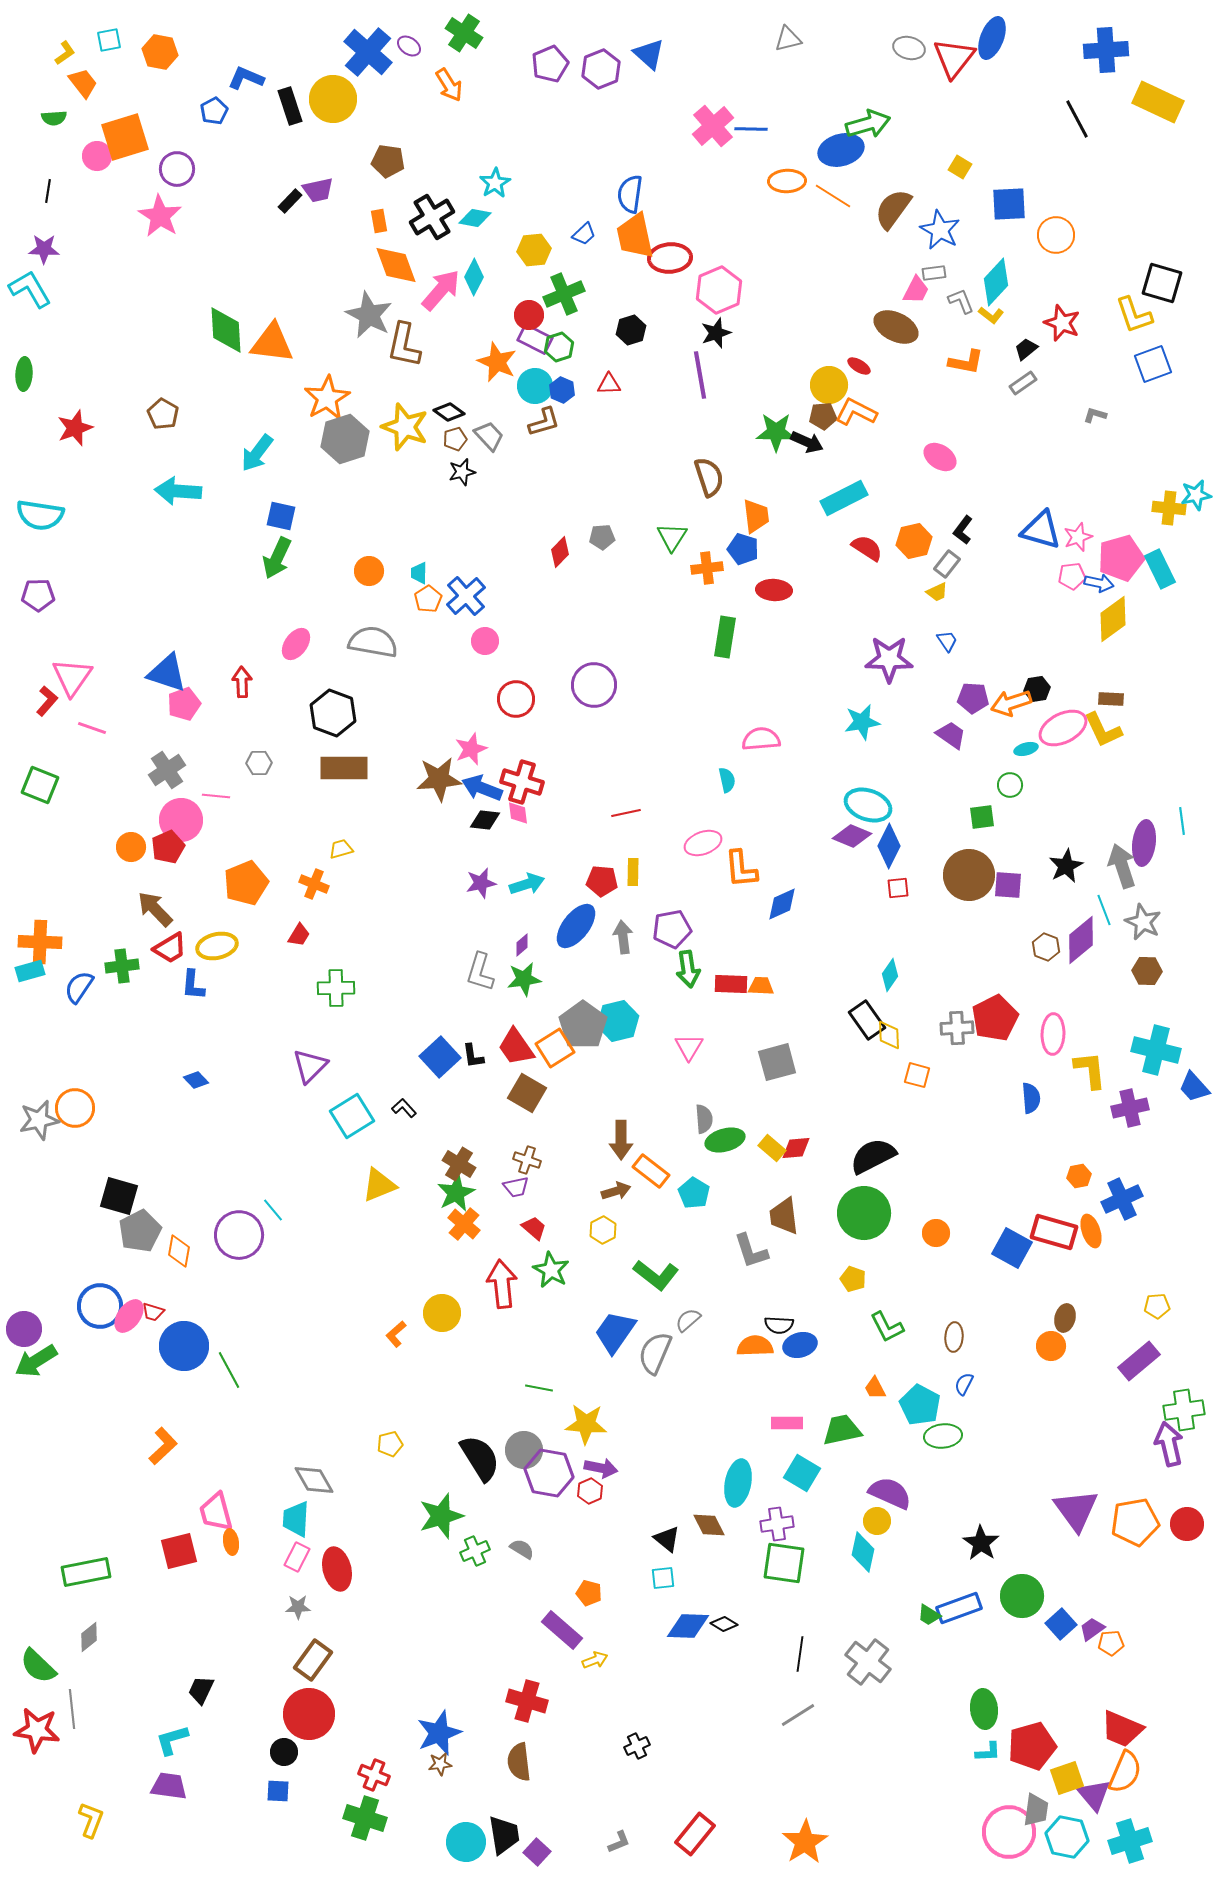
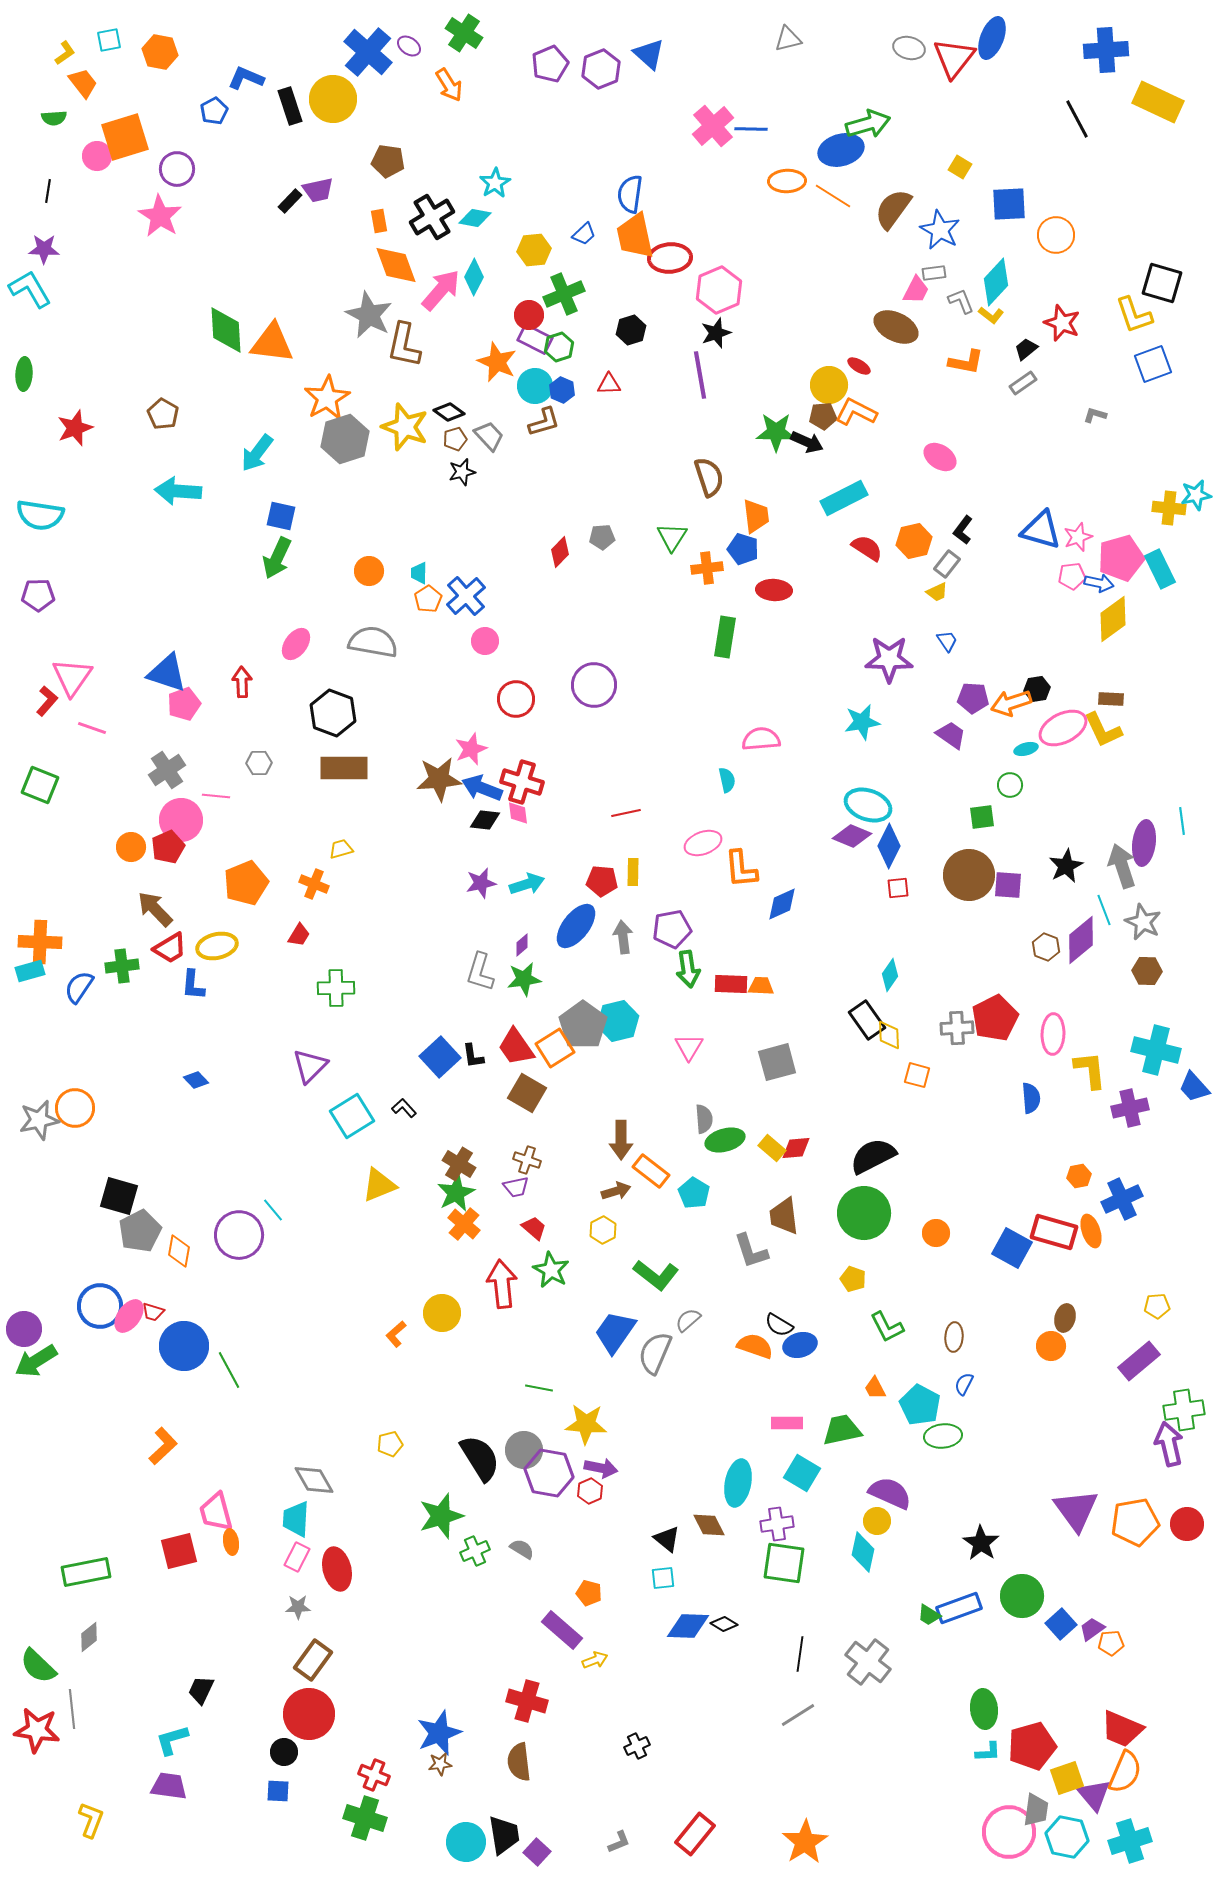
black semicircle at (779, 1325): rotated 28 degrees clockwise
orange semicircle at (755, 1346): rotated 21 degrees clockwise
